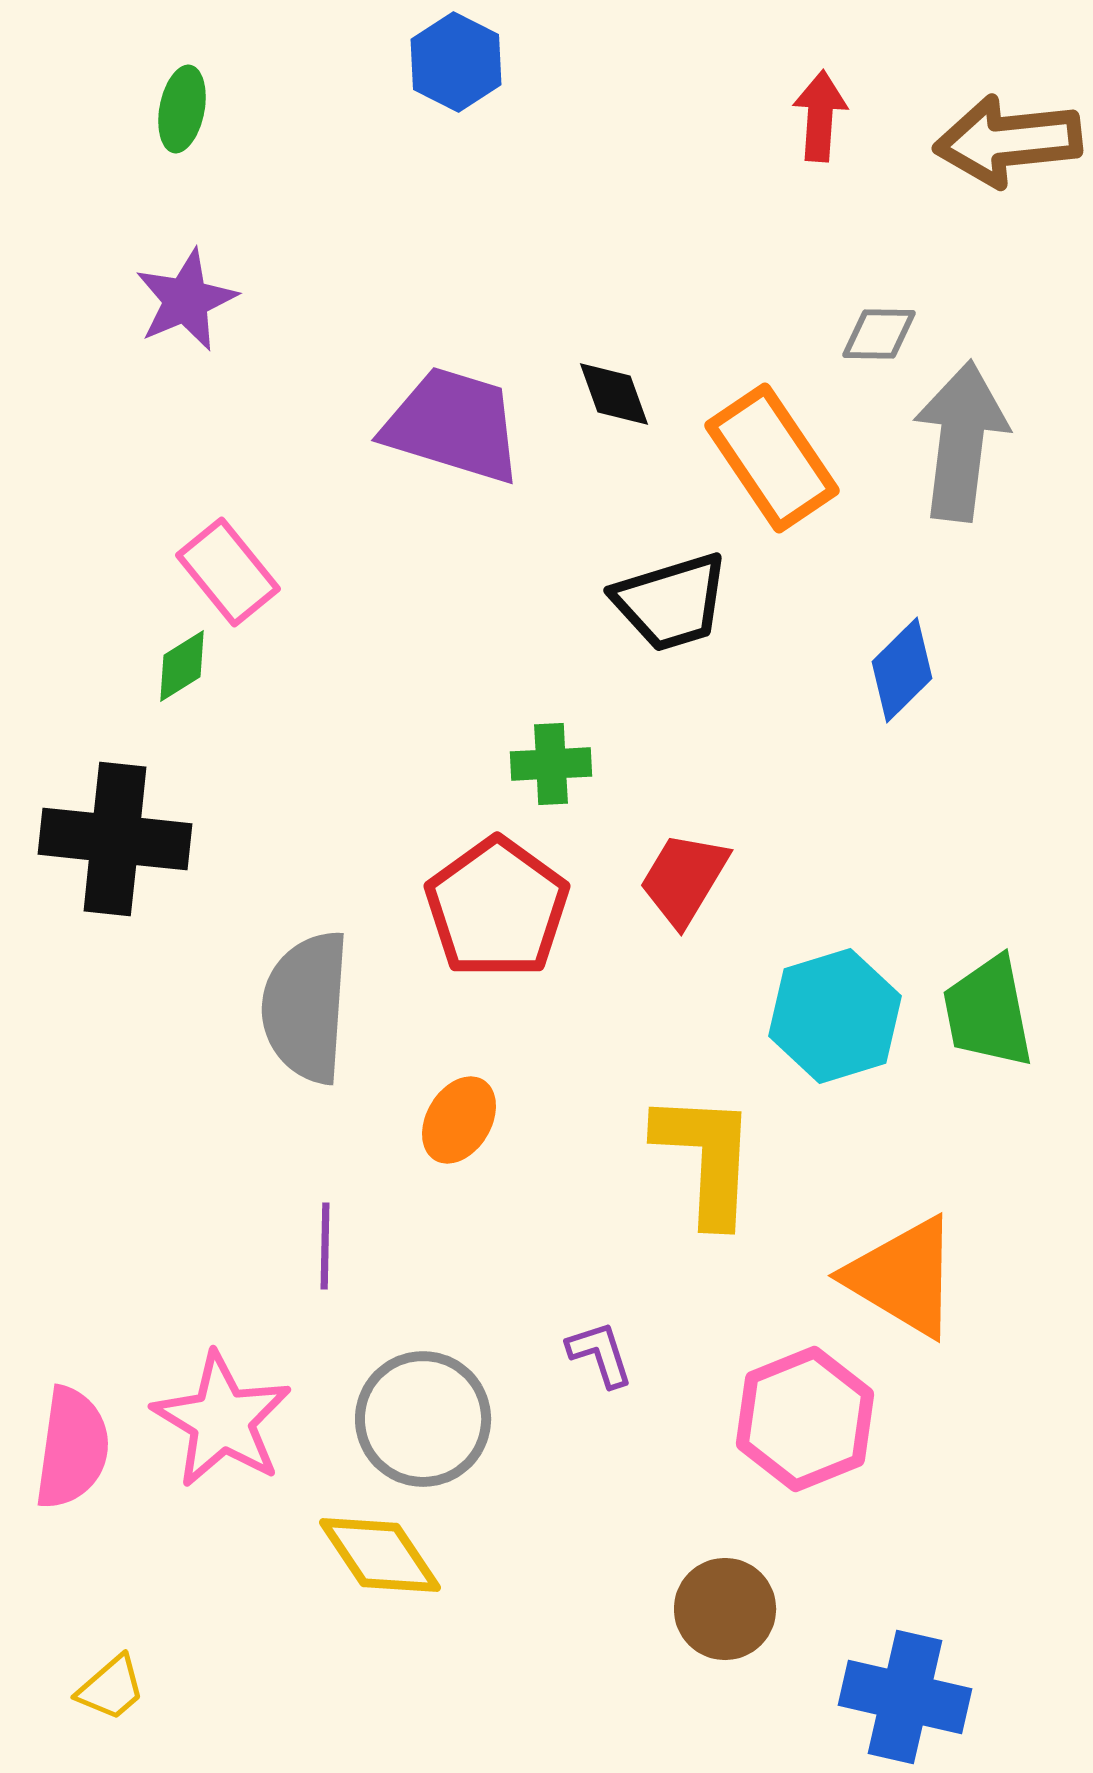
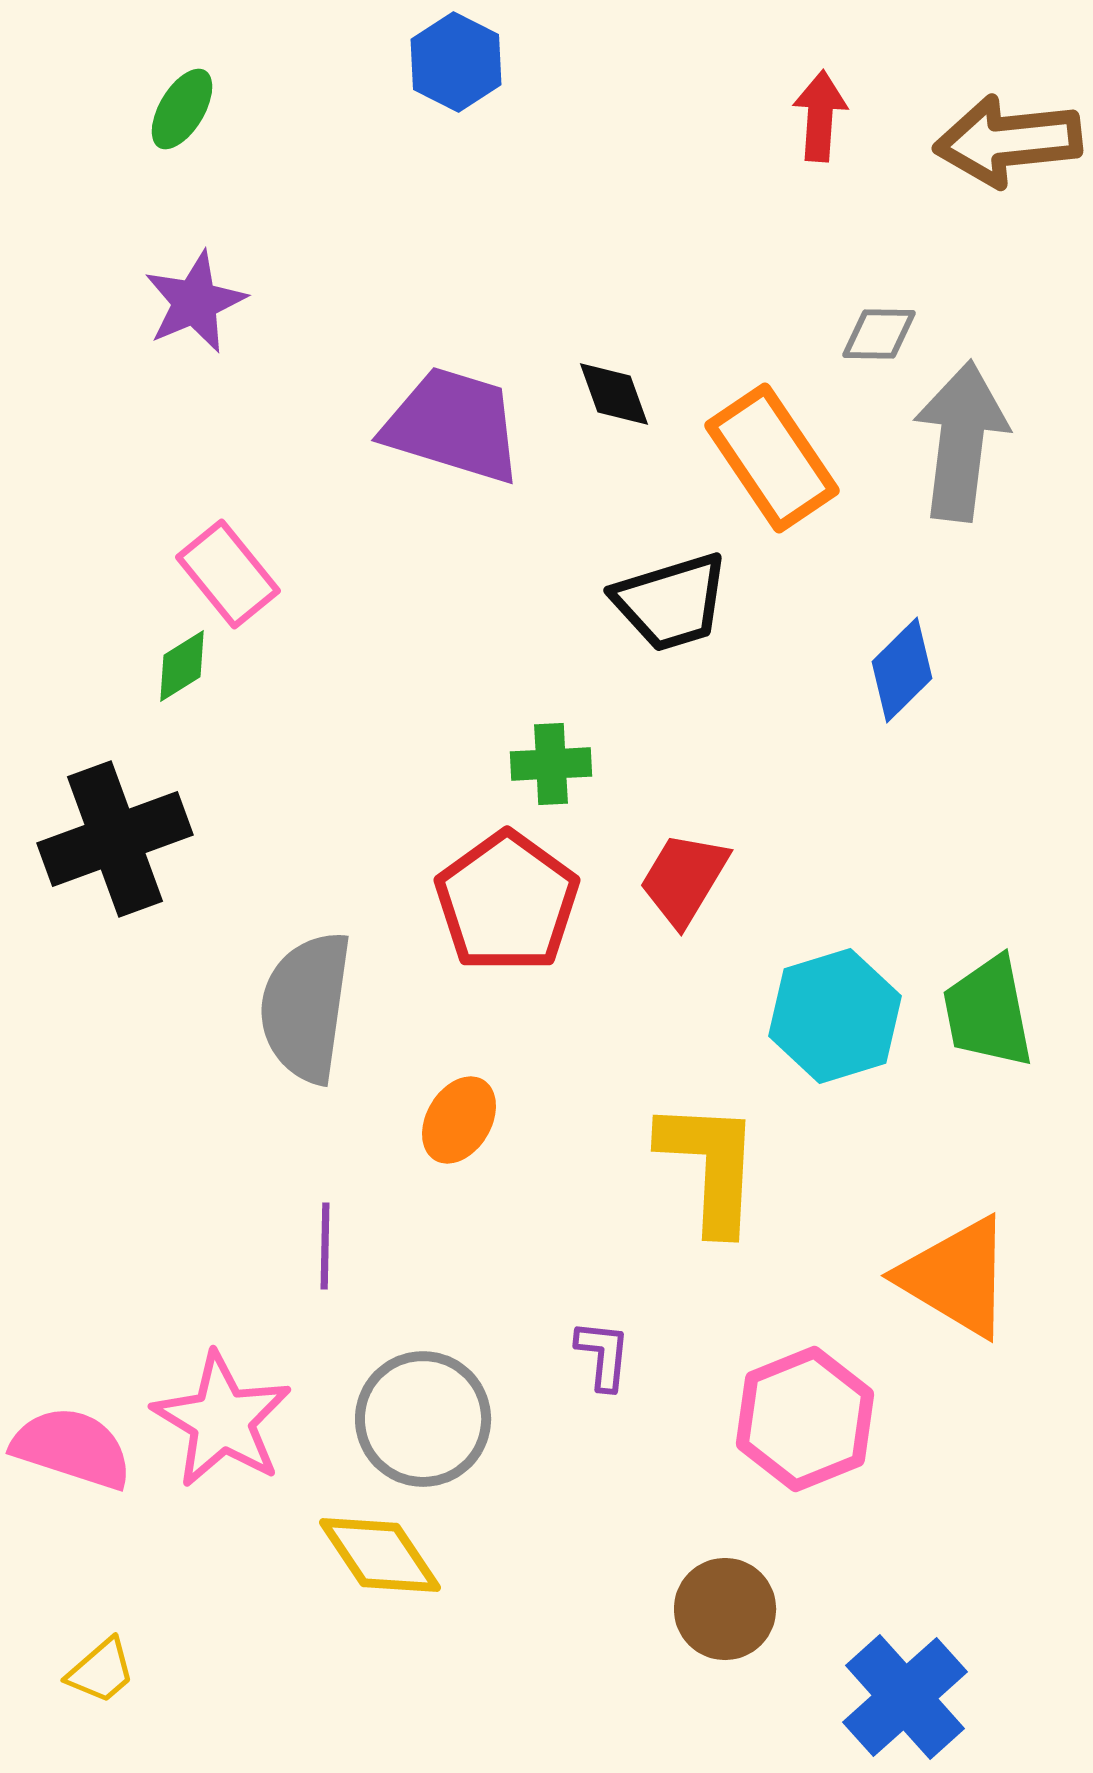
green ellipse: rotated 20 degrees clockwise
purple star: moved 9 px right, 2 px down
pink rectangle: moved 2 px down
black cross: rotated 26 degrees counterclockwise
red pentagon: moved 10 px right, 6 px up
gray semicircle: rotated 4 degrees clockwise
yellow L-shape: moved 4 px right, 8 px down
orange triangle: moved 53 px right
purple L-shape: moved 3 px right, 1 px down; rotated 24 degrees clockwise
pink semicircle: rotated 80 degrees counterclockwise
yellow trapezoid: moved 10 px left, 17 px up
blue cross: rotated 35 degrees clockwise
